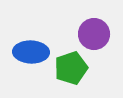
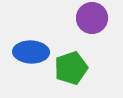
purple circle: moved 2 px left, 16 px up
